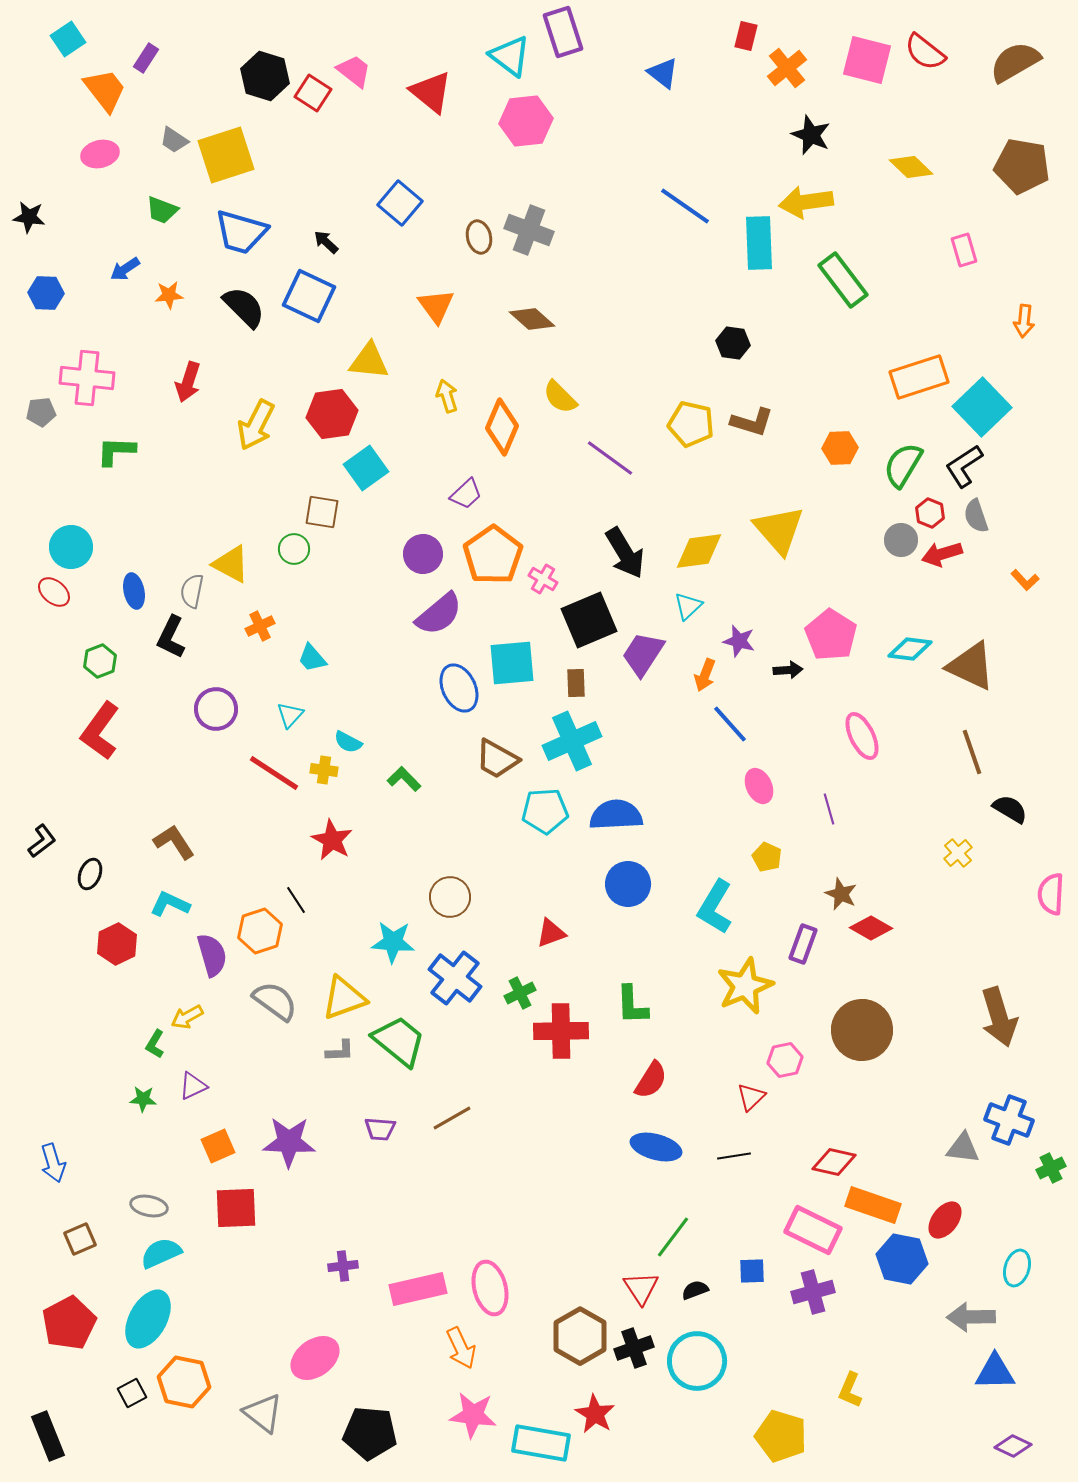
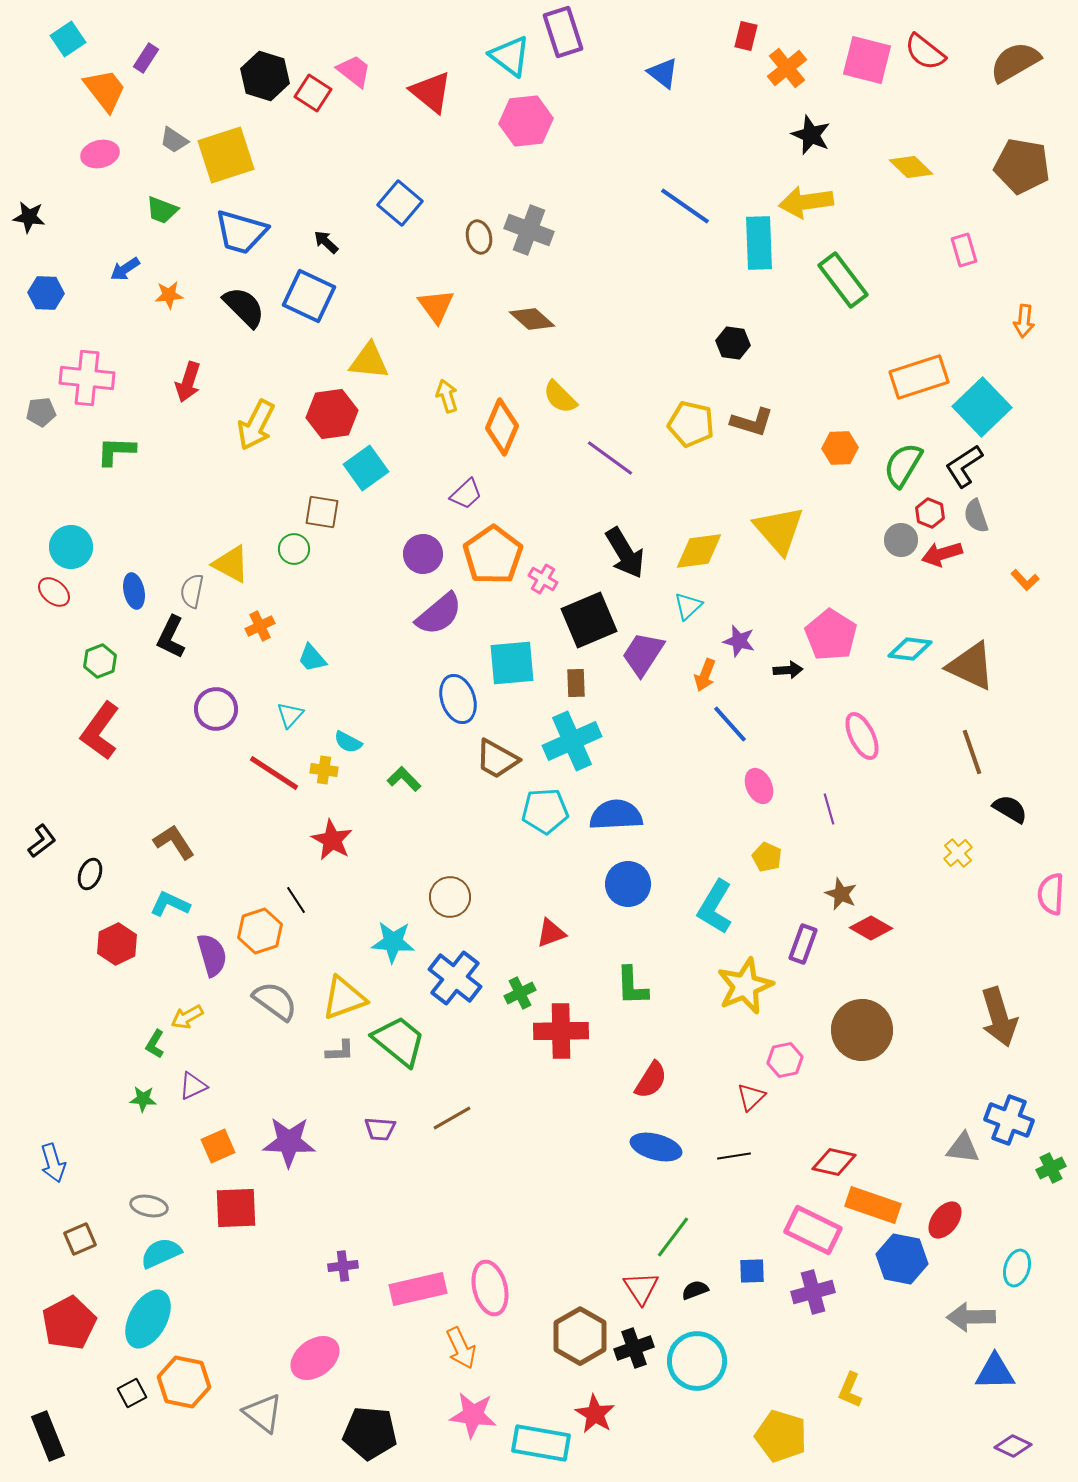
blue ellipse at (459, 688): moved 1 px left, 11 px down; rotated 6 degrees clockwise
green L-shape at (632, 1005): moved 19 px up
